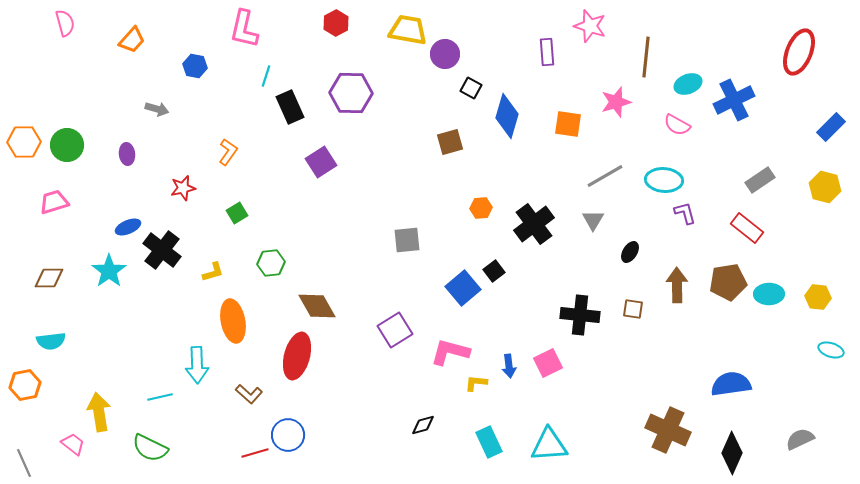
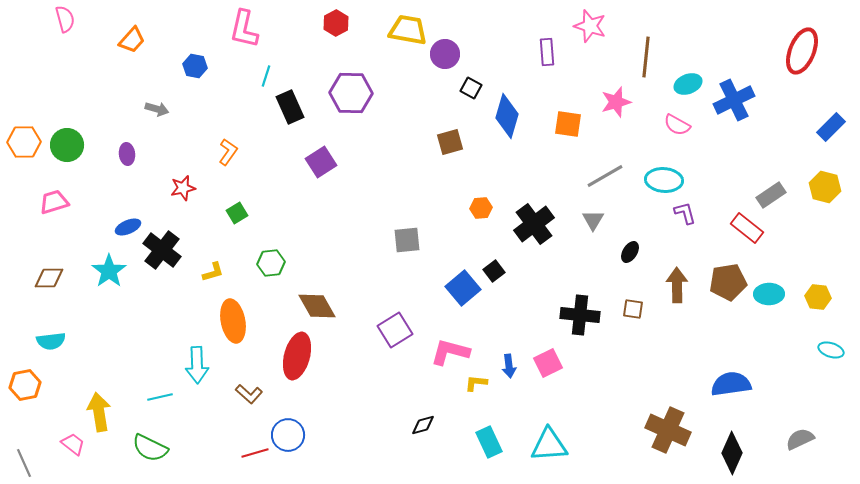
pink semicircle at (65, 23): moved 4 px up
red ellipse at (799, 52): moved 3 px right, 1 px up
gray rectangle at (760, 180): moved 11 px right, 15 px down
